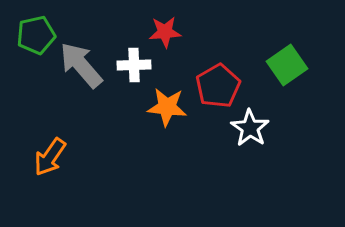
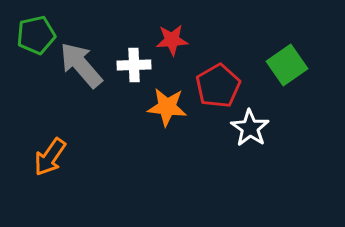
red star: moved 7 px right, 8 px down
